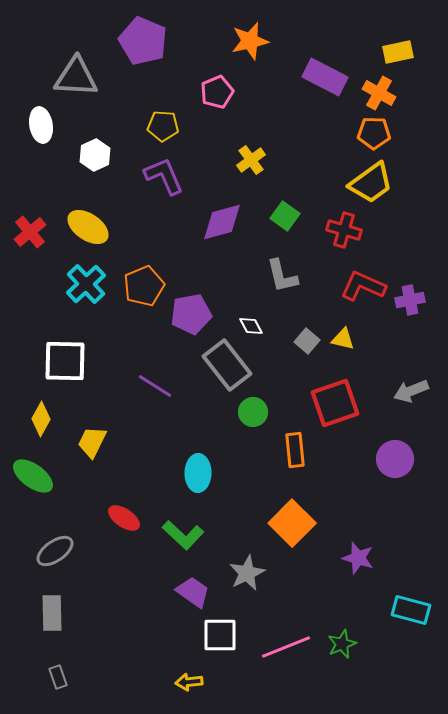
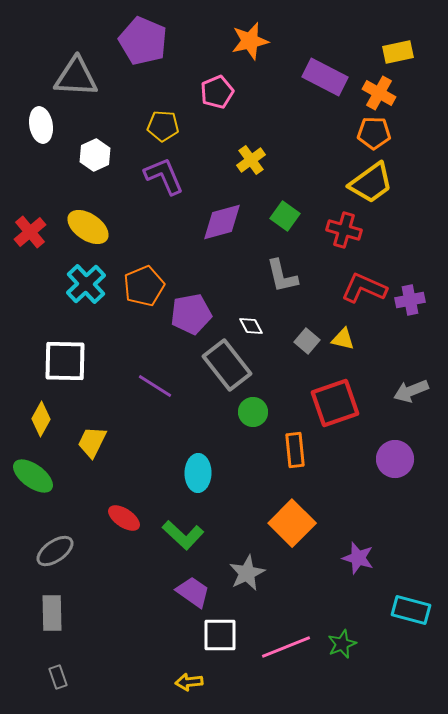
red L-shape at (363, 286): moved 1 px right, 2 px down
